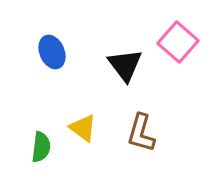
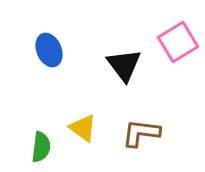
pink square: rotated 18 degrees clockwise
blue ellipse: moved 3 px left, 2 px up
black triangle: moved 1 px left
brown L-shape: rotated 81 degrees clockwise
